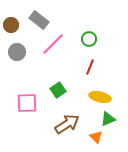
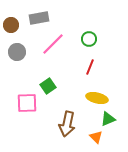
gray rectangle: moved 2 px up; rotated 48 degrees counterclockwise
green square: moved 10 px left, 4 px up
yellow ellipse: moved 3 px left, 1 px down
brown arrow: rotated 135 degrees clockwise
